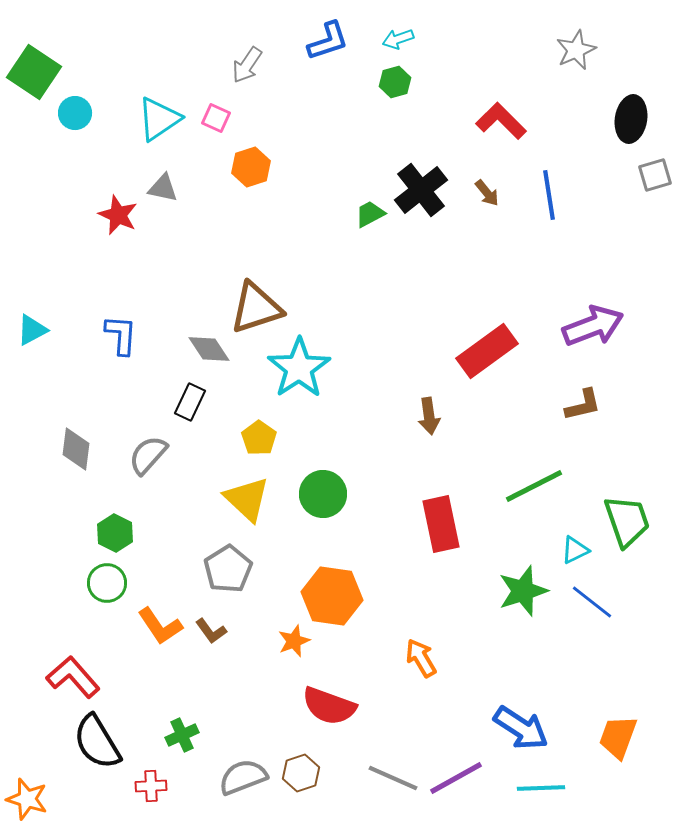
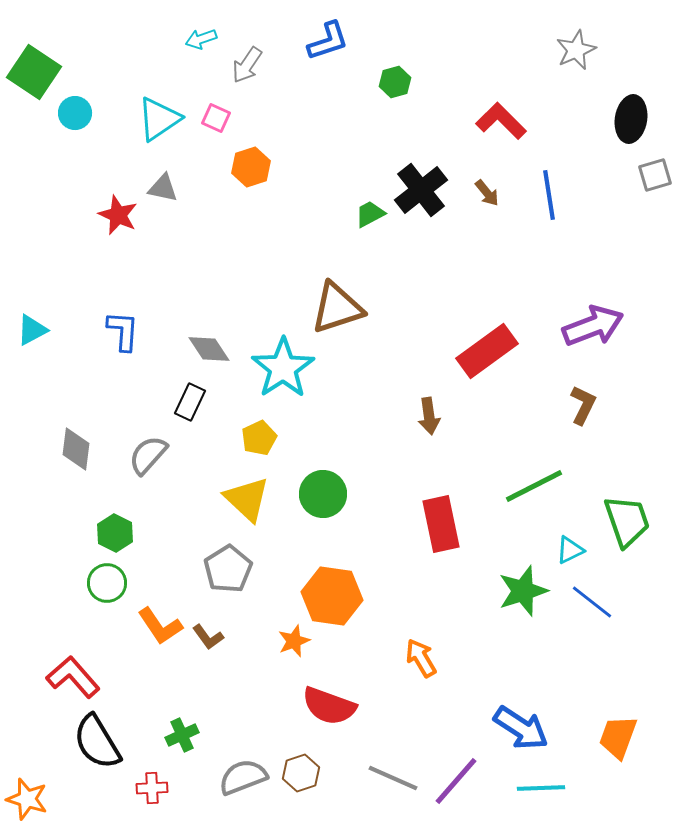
cyan arrow at (398, 39): moved 197 px left
brown triangle at (256, 308): moved 81 px right
blue L-shape at (121, 335): moved 2 px right, 4 px up
cyan star at (299, 368): moved 16 px left
brown L-shape at (583, 405): rotated 51 degrees counterclockwise
yellow pentagon at (259, 438): rotated 12 degrees clockwise
cyan triangle at (575, 550): moved 5 px left
brown L-shape at (211, 631): moved 3 px left, 6 px down
purple line at (456, 778): moved 3 px down; rotated 20 degrees counterclockwise
red cross at (151, 786): moved 1 px right, 2 px down
